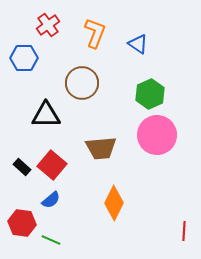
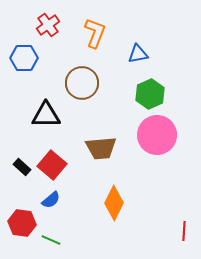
blue triangle: moved 10 px down; rotated 45 degrees counterclockwise
